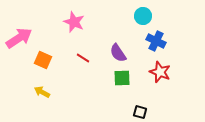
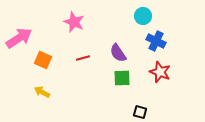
red line: rotated 48 degrees counterclockwise
